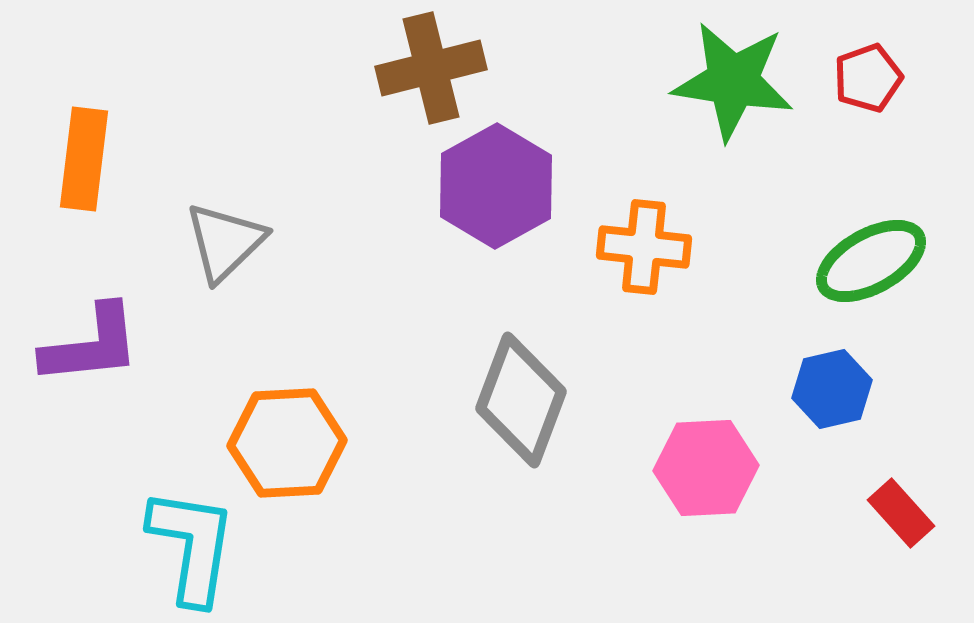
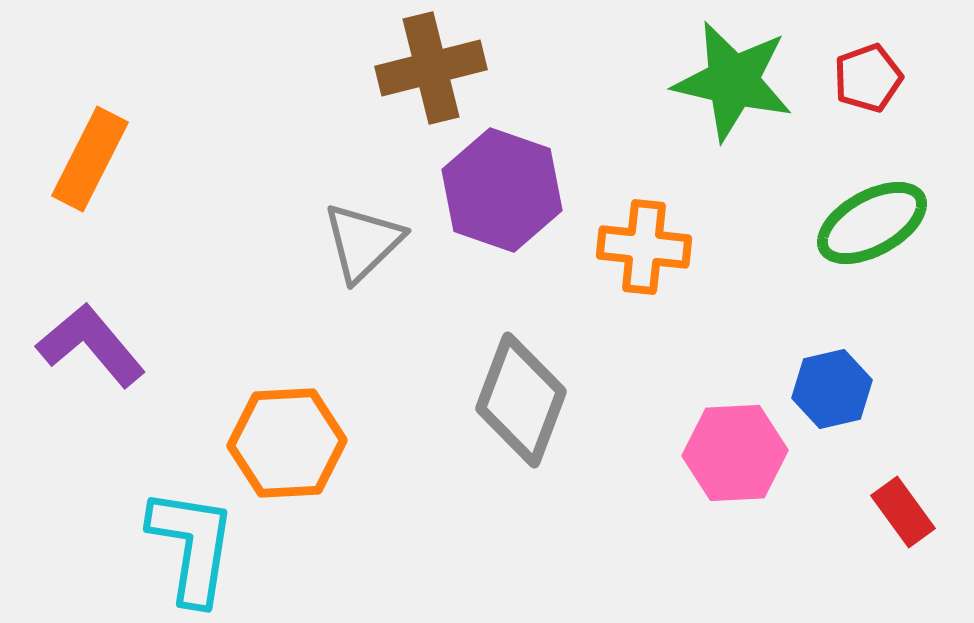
green star: rotated 4 degrees clockwise
orange rectangle: moved 6 px right; rotated 20 degrees clockwise
purple hexagon: moved 6 px right, 4 px down; rotated 12 degrees counterclockwise
gray triangle: moved 138 px right
green ellipse: moved 1 px right, 38 px up
purple L-shape: rotated 124 degrees counterclockwise
pink hexagon: moved 29 px right, 15 px up
red rectangle: moved 2 px right, 1 px up; rotated 6 degrees clockwise
